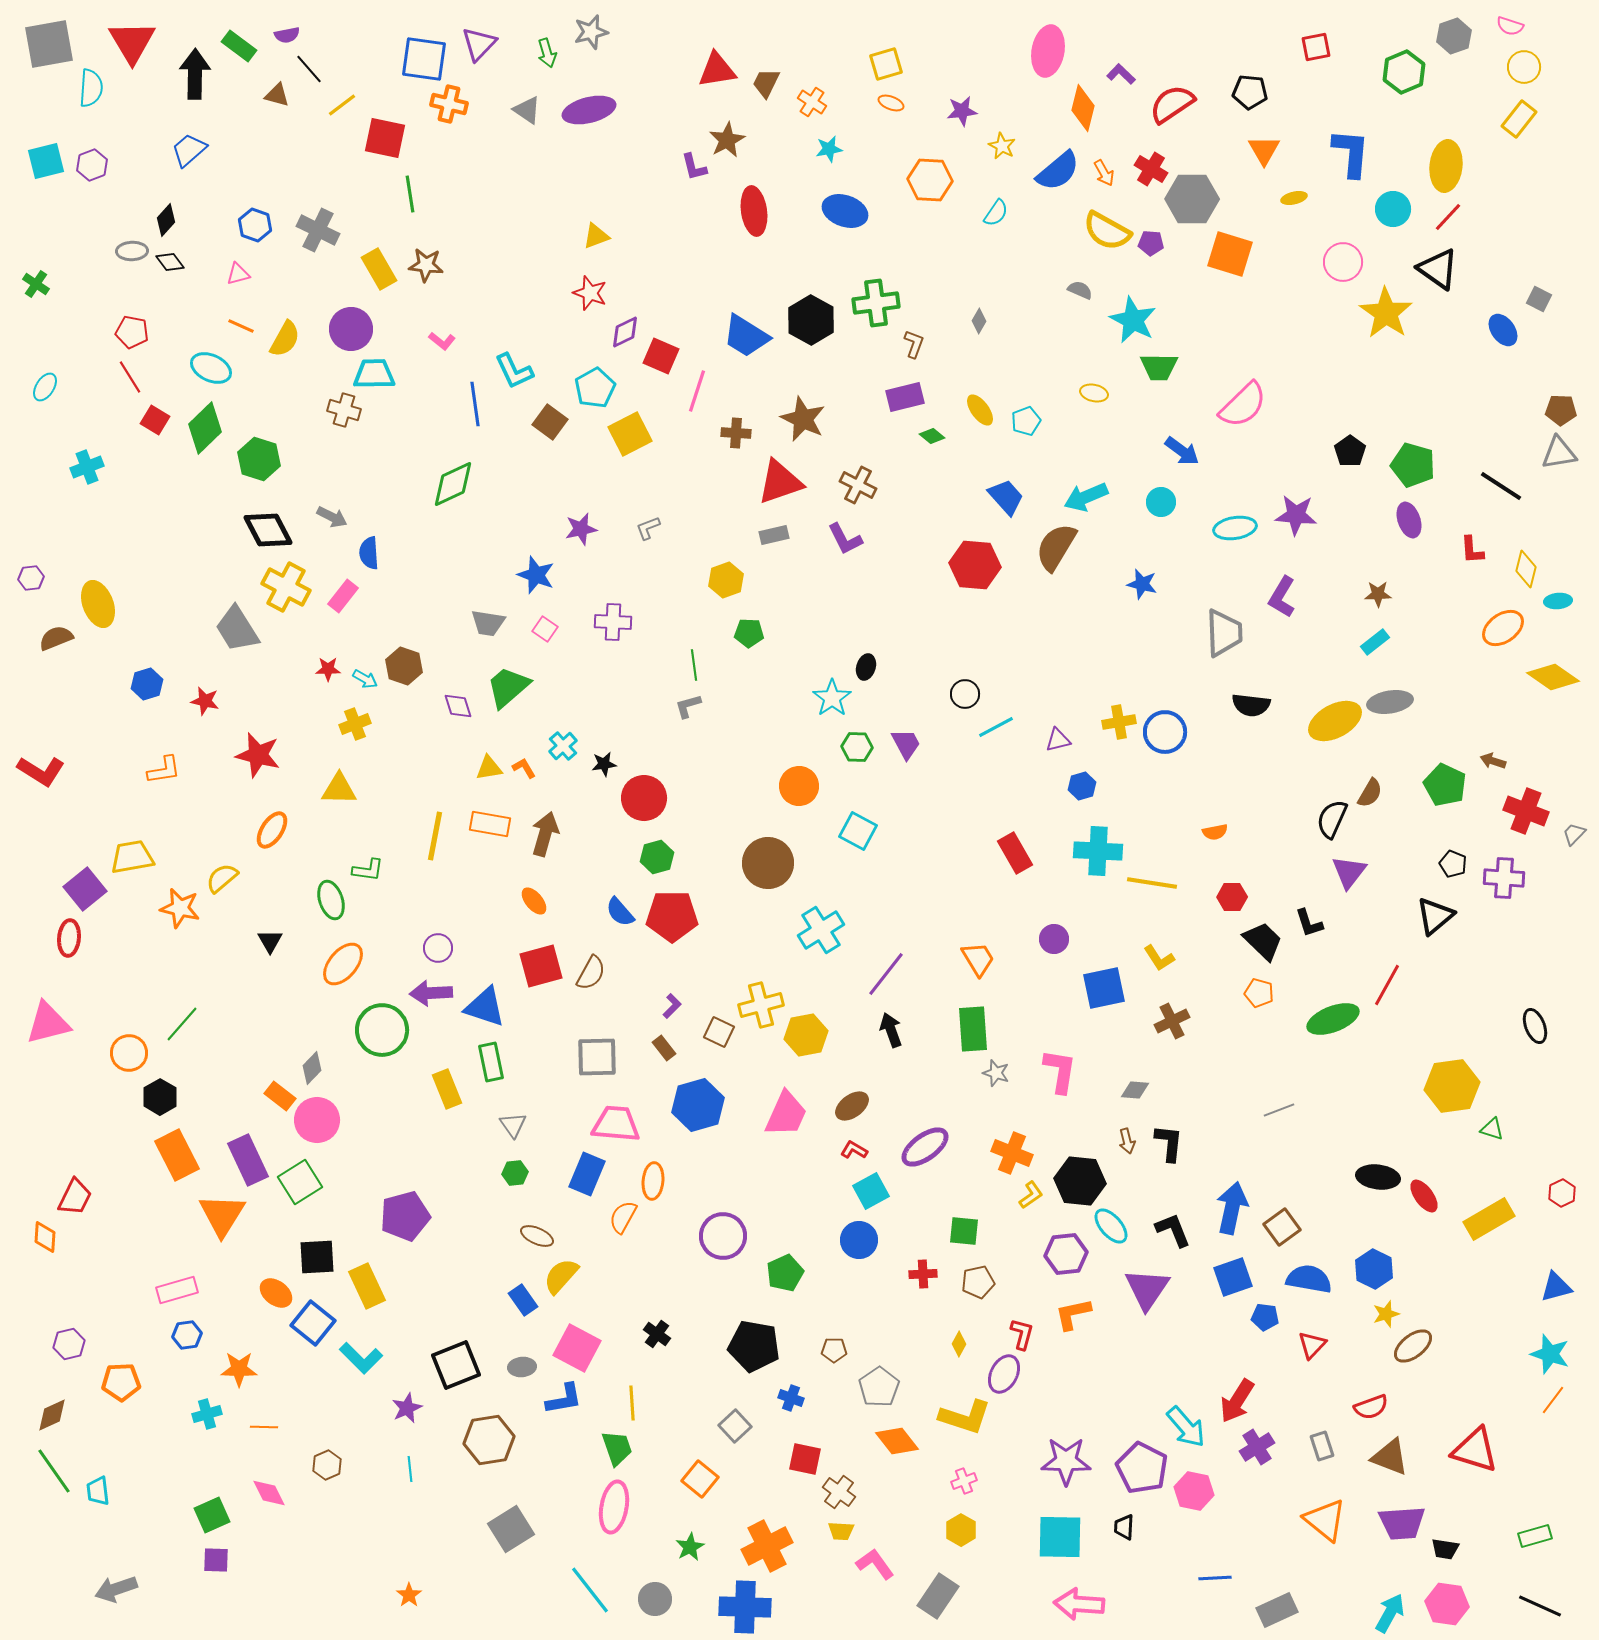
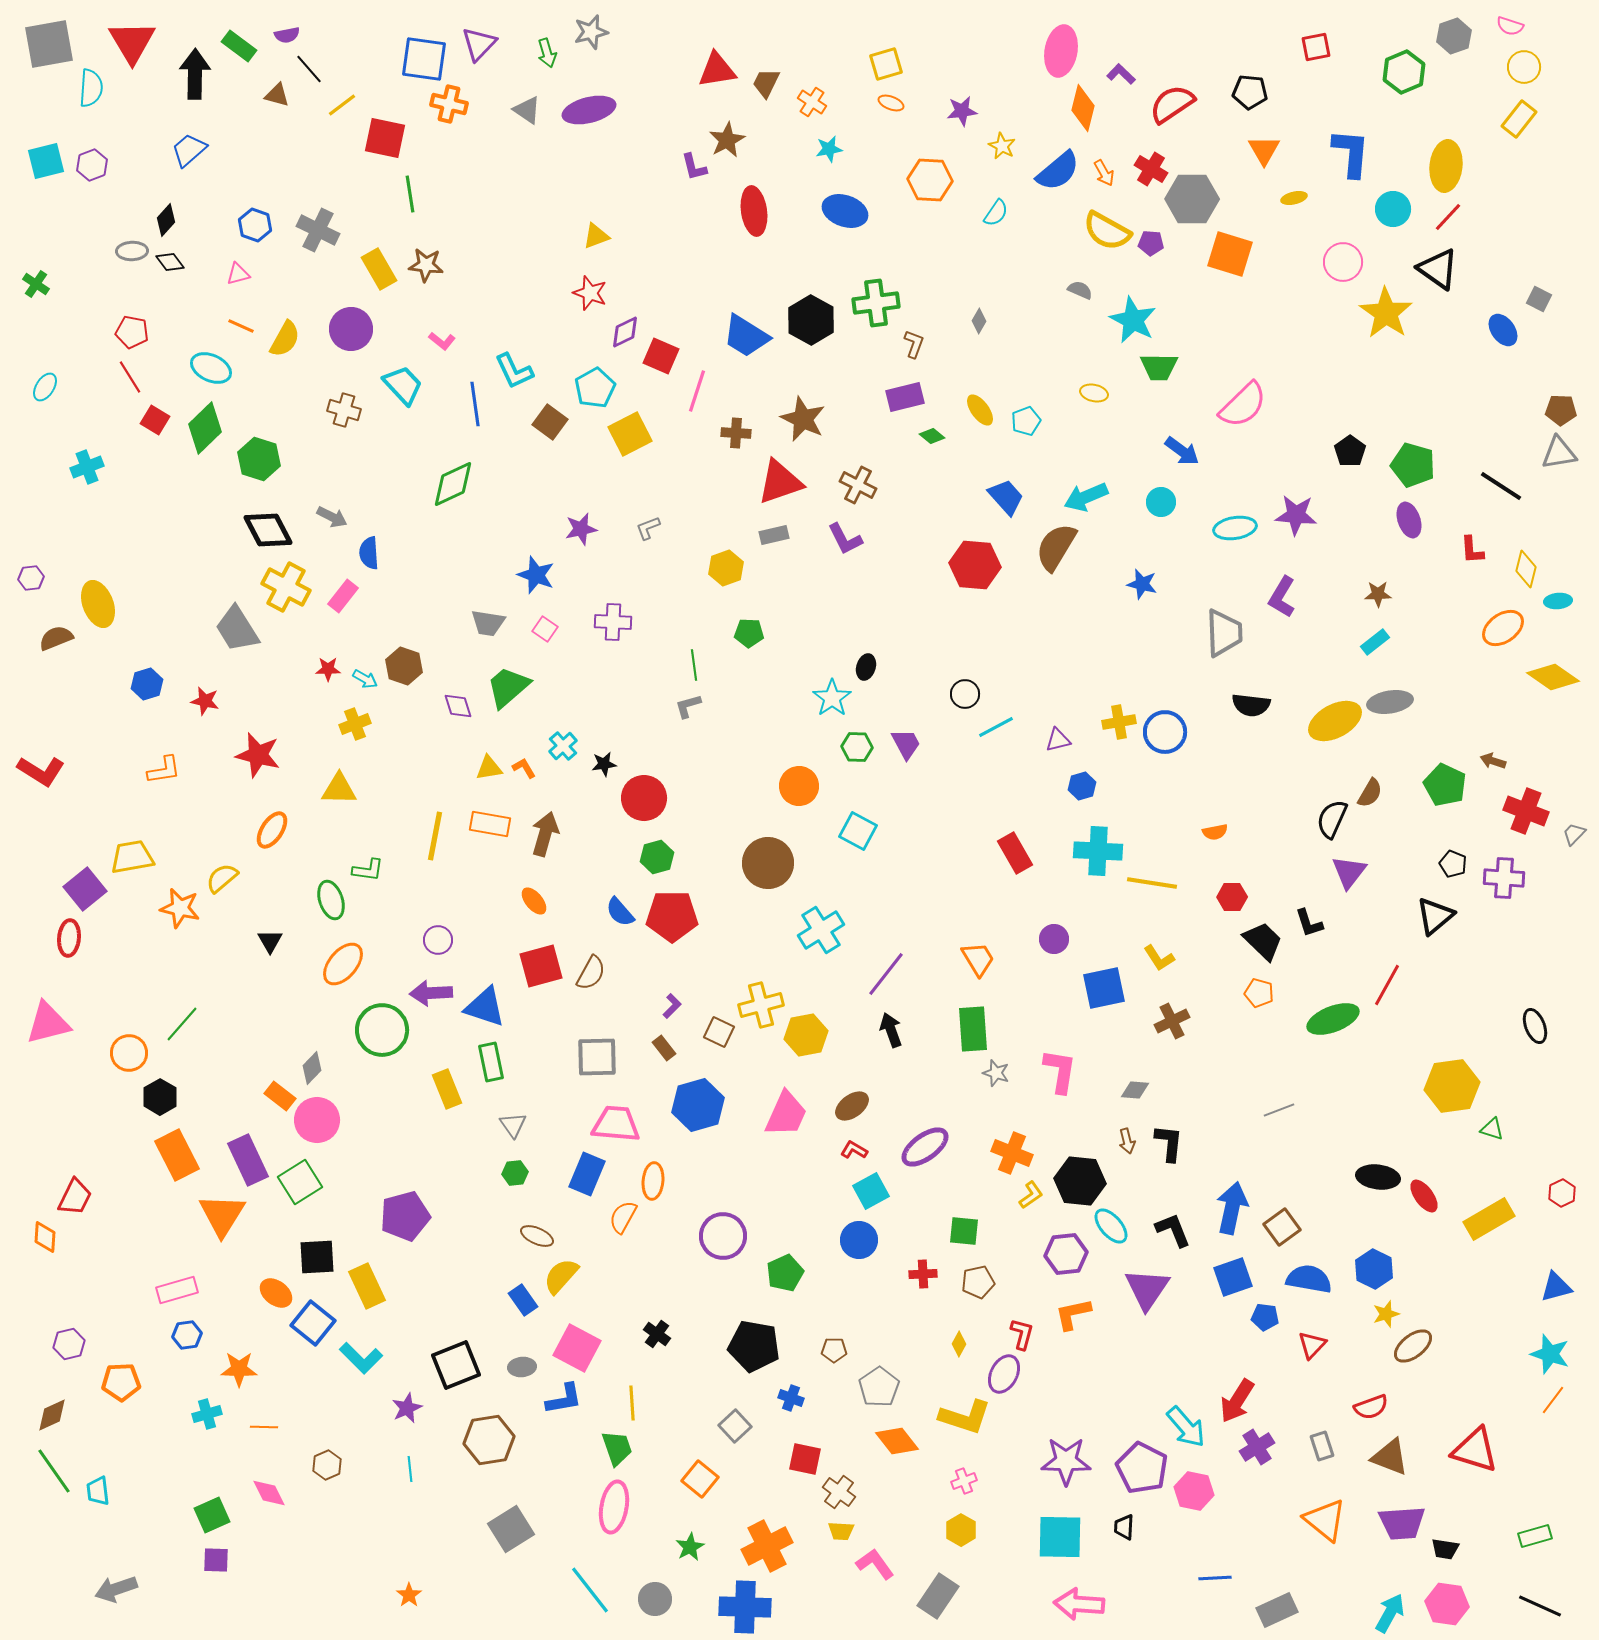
pink ellipse at (1048, 51): moved 13 px right
cyan trapezoid at (374, 374): moved 29 px right, 11 px down; rotated 48 degrees clockwise
yellow hexagon at (726, 580): moved 12 px up
purple circle at (438, 948): moved 8 px up
